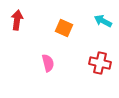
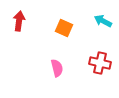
red arrow: moved 2 px right, 1 px down
pink semicircle: moved 9 px right, 5 px down
